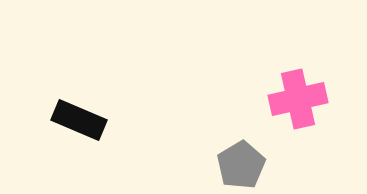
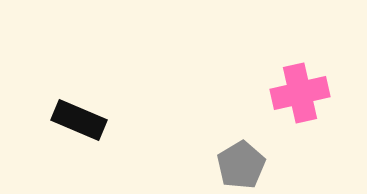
pink cross: moved 2 px right, 6 px up
